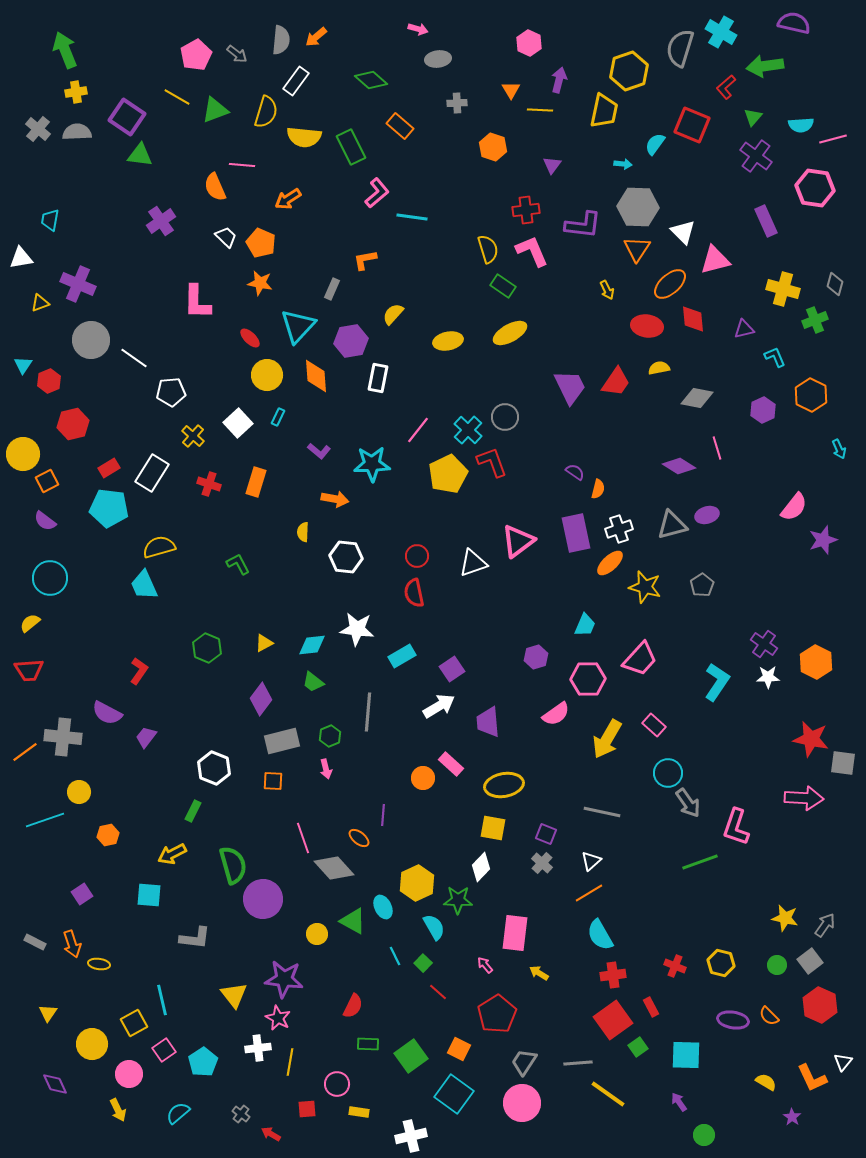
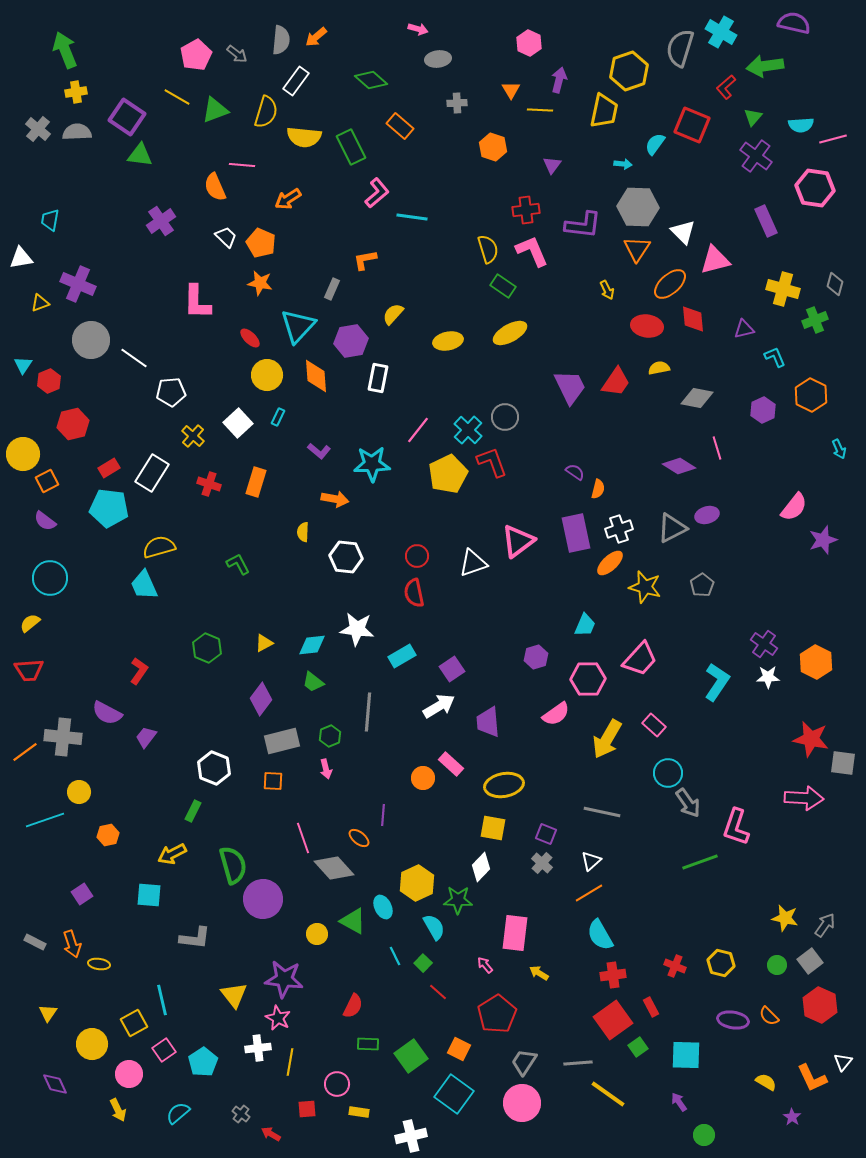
gray triangle at (672, 525): moved 3 px down; rotated 12 degrees counterclockwise
